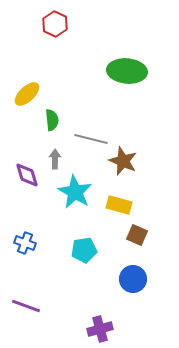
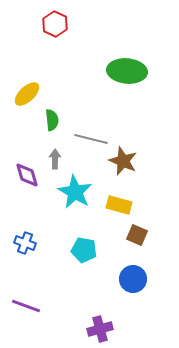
cyan pentagon: rotated 20 degrees clockwise
